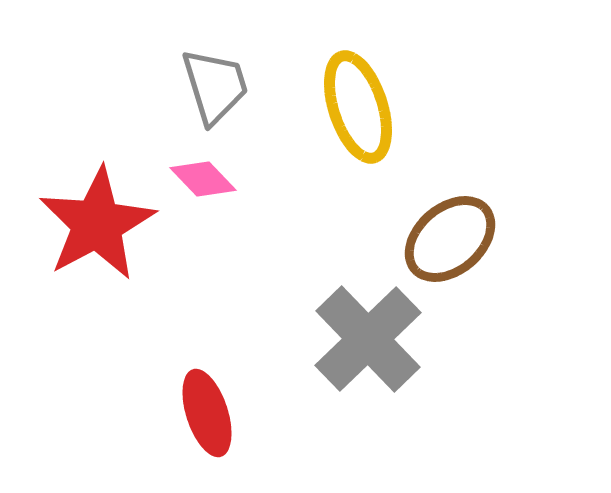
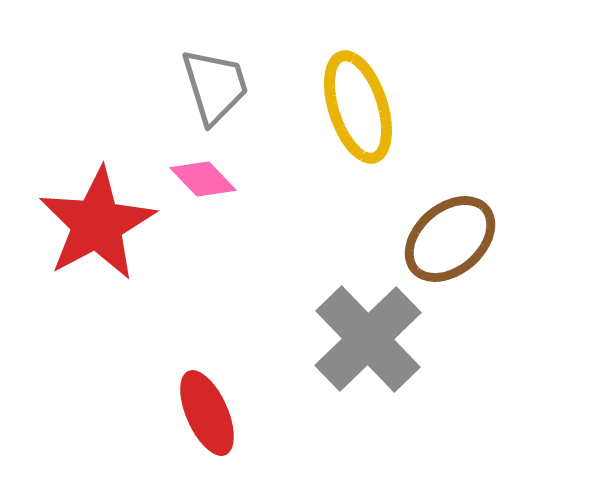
red ellipse: rotated 6 degrees counterclockwise
